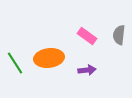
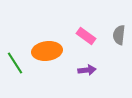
pink rectangle: moved 1 px left
orange ellipse: moved 2 px left, 7 px up
